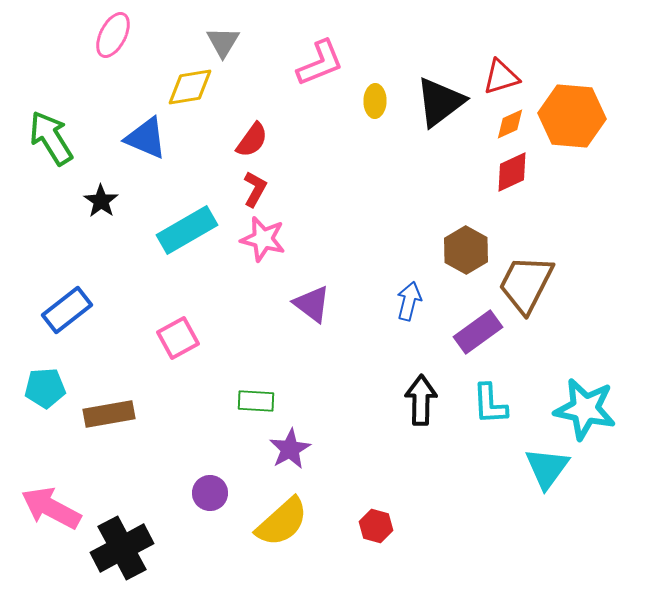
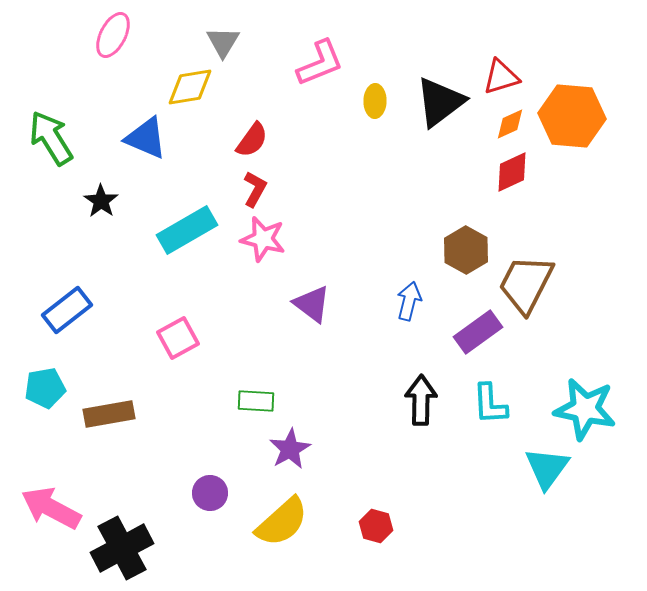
cyan pentagon: rotated 6 degrees counterclockwise
